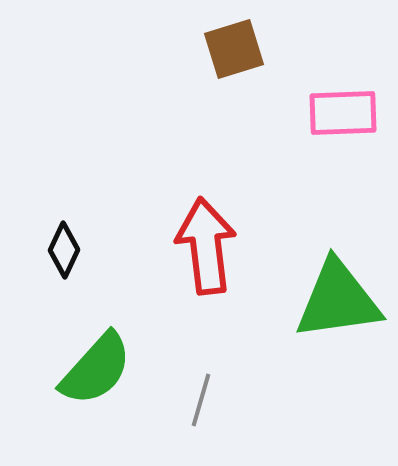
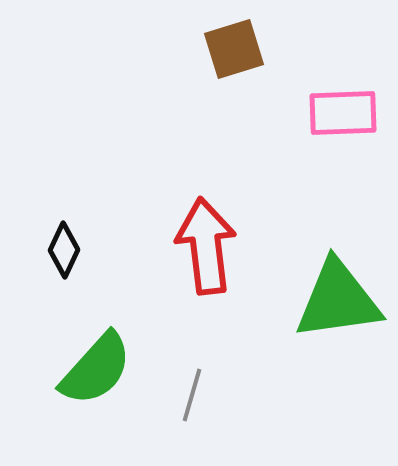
gray line: moved 9 px left, 5 px up
